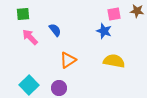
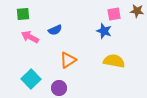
blue semicircle: rotated 104 degrees clockwise
pink arrow: rotated 18 degrees counterclockwise
cyan square: moved 2 px right, 6 px up
